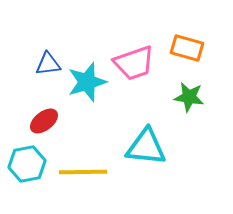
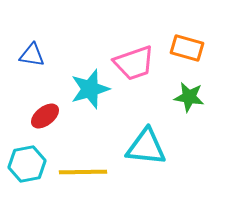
blue triangle: moved 16 px left, 9 px up; rotated 16 degrees clockwise
cyan star: moved 3 px right, 7 px down
red ellipse: moved 1 px right, 5 px up
